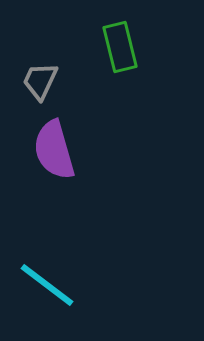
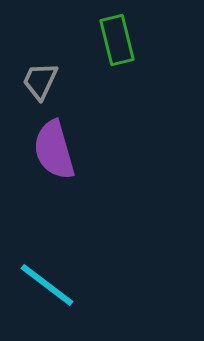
green rectangle: moved 3 px left, 7 px up
